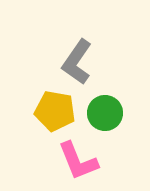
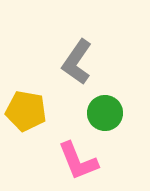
yellow pentagon: moved 29 px left
